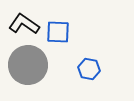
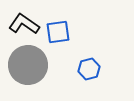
blue square: rotated 10 degrees counterclockwise
blue hexagon: rotated 25 degrees counterclockwise
